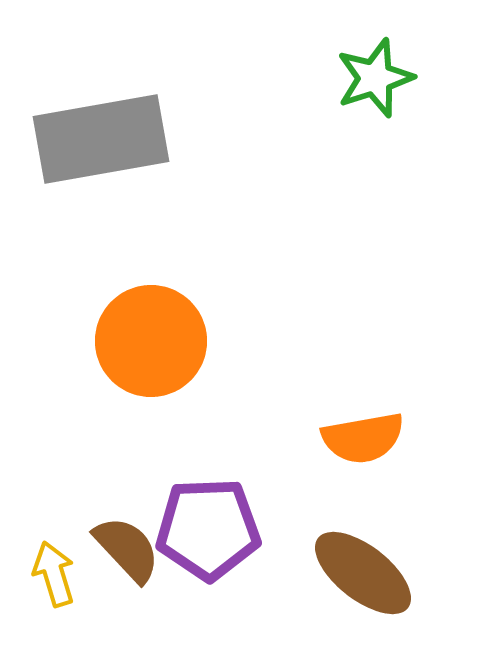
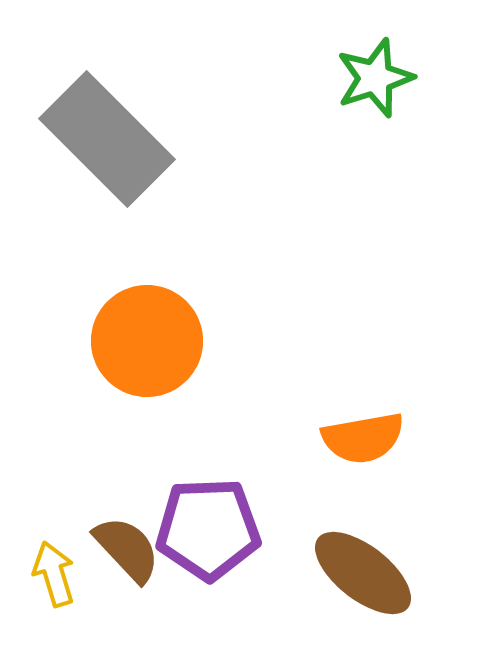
gray rectangle: moved 6 px right; rotated 55 degrees clockwise
orange circle: moved 4 px left
